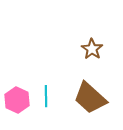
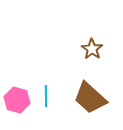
pink hexagon: rotated 10 degrees counterclockwise
